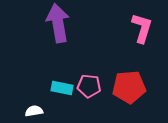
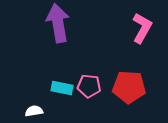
pink L-shape: rotated 12 degrees clockwise
red pentagon: rotated 8 degrees clockwise
